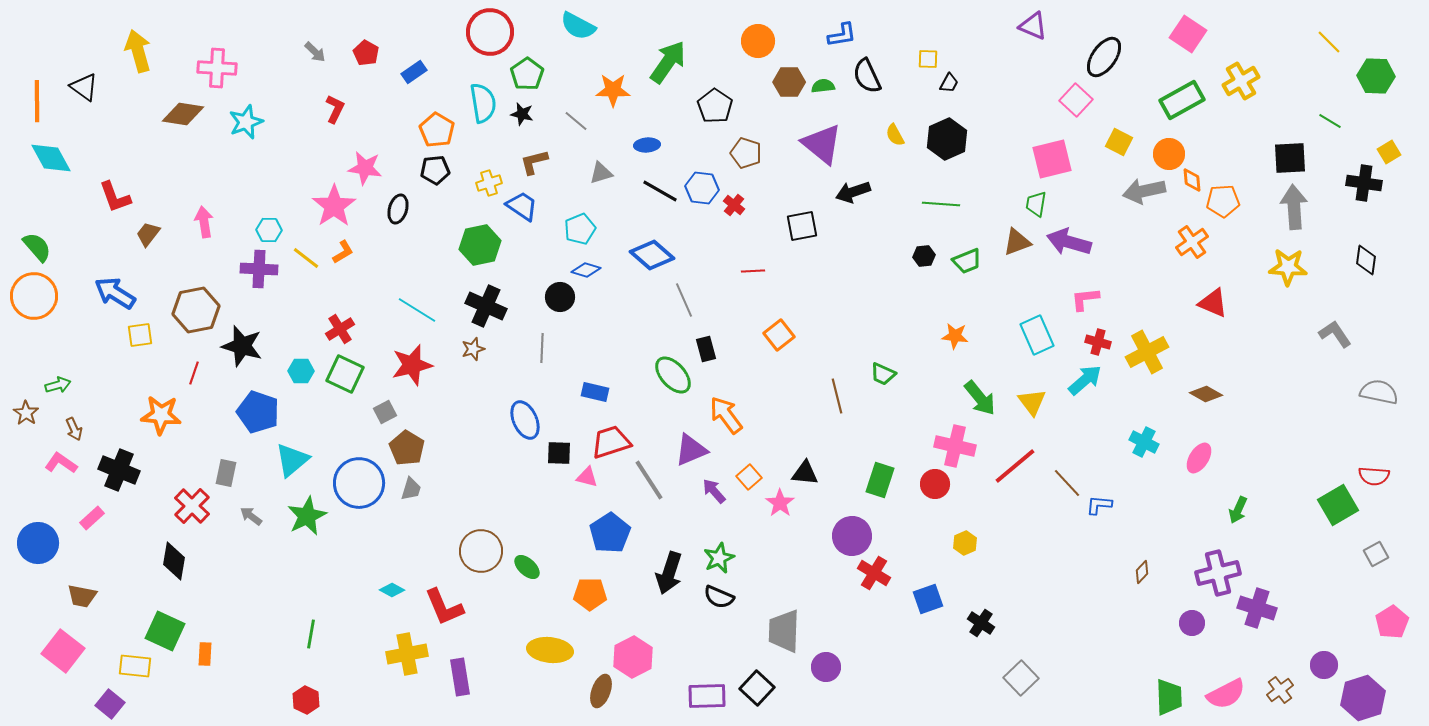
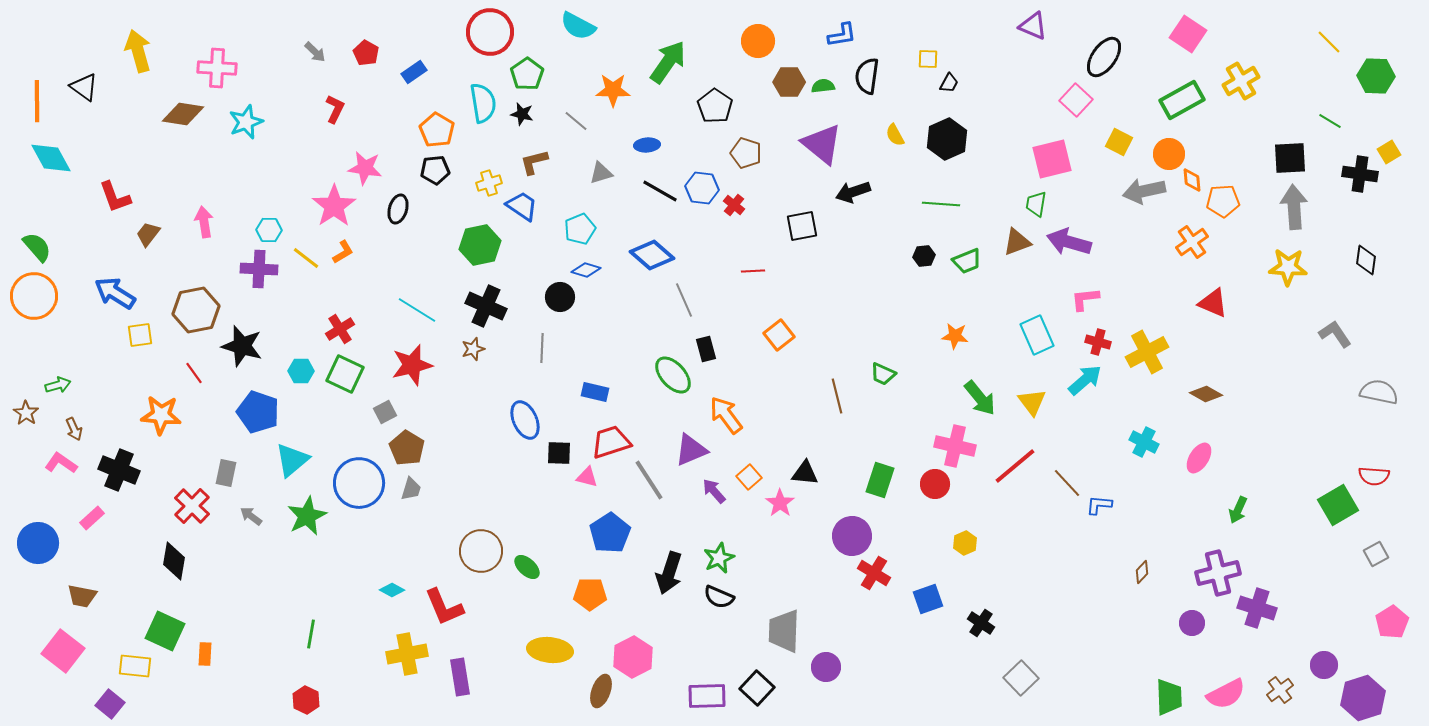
black semicircle at (867, 76): rotated 33 degrees clockwise
black cross at (1364, 183): moved 4 px left, 9 px up
red line at (194, 373): rotated 55 degrees counterclockwise
